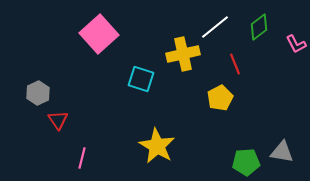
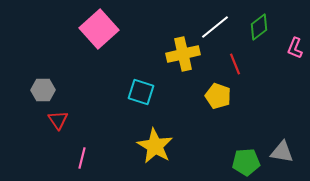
pink square: moved 5 px up
pink L-shape: moved 1 px left, 4 px down; rotated 50 degrees clockwise
cyan square: moved 13 px down
gray hexagon: moved 5 px right, 3 px up; rotated 25 degrees clockwise
yellow pentagon: moved 2 px left, 2 px up; rotated 25 degrees counterclockwise
yellow star: moved 2 px left
